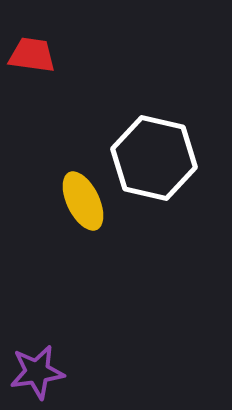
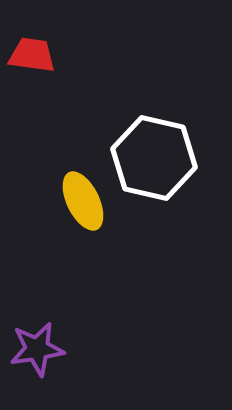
purple star: moved 23 px up
